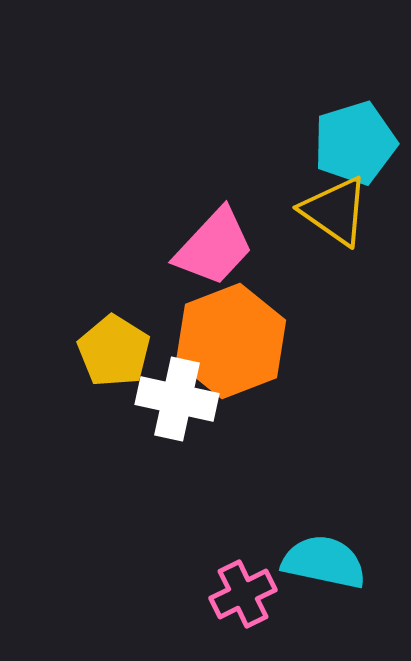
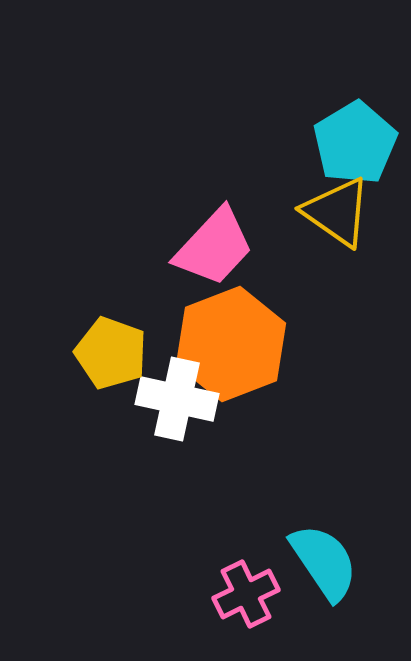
cyan pentagon: rotated 14 degrees counterclockwise
yellow triangle: moved 2 px right, 1 px down
orange hexagon: moved 3 px down
yellow pentagon: moved 3 px left, 2 px down; rotated 12 degrees counterclockwise
cyan semicircle: rotated 44 degrees clockwise
pink cross: moved 3 px right
